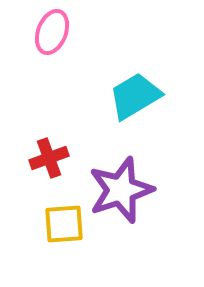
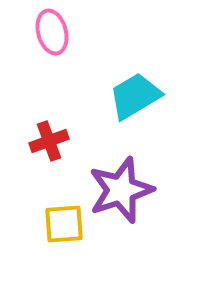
pink ellipse: rotated 36 degrees counterclockwise
red cross: moved 17 px up
